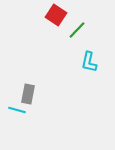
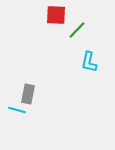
red square: rotated 30 degrees counterclockwise
